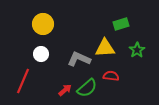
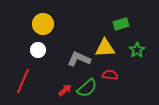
white circle: moved 3 px left, 4 px up
red semicircle: moved 1 px left, 1 px up
